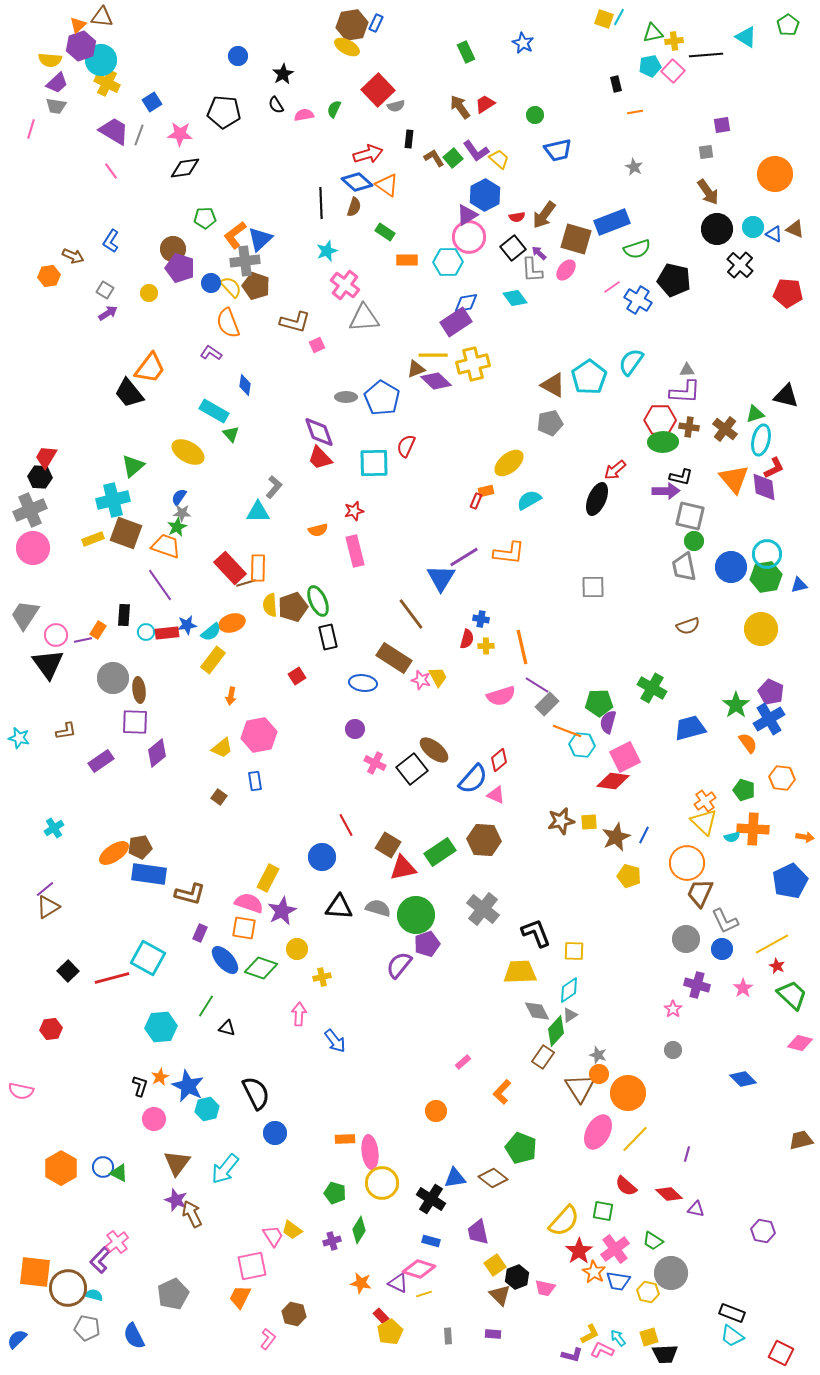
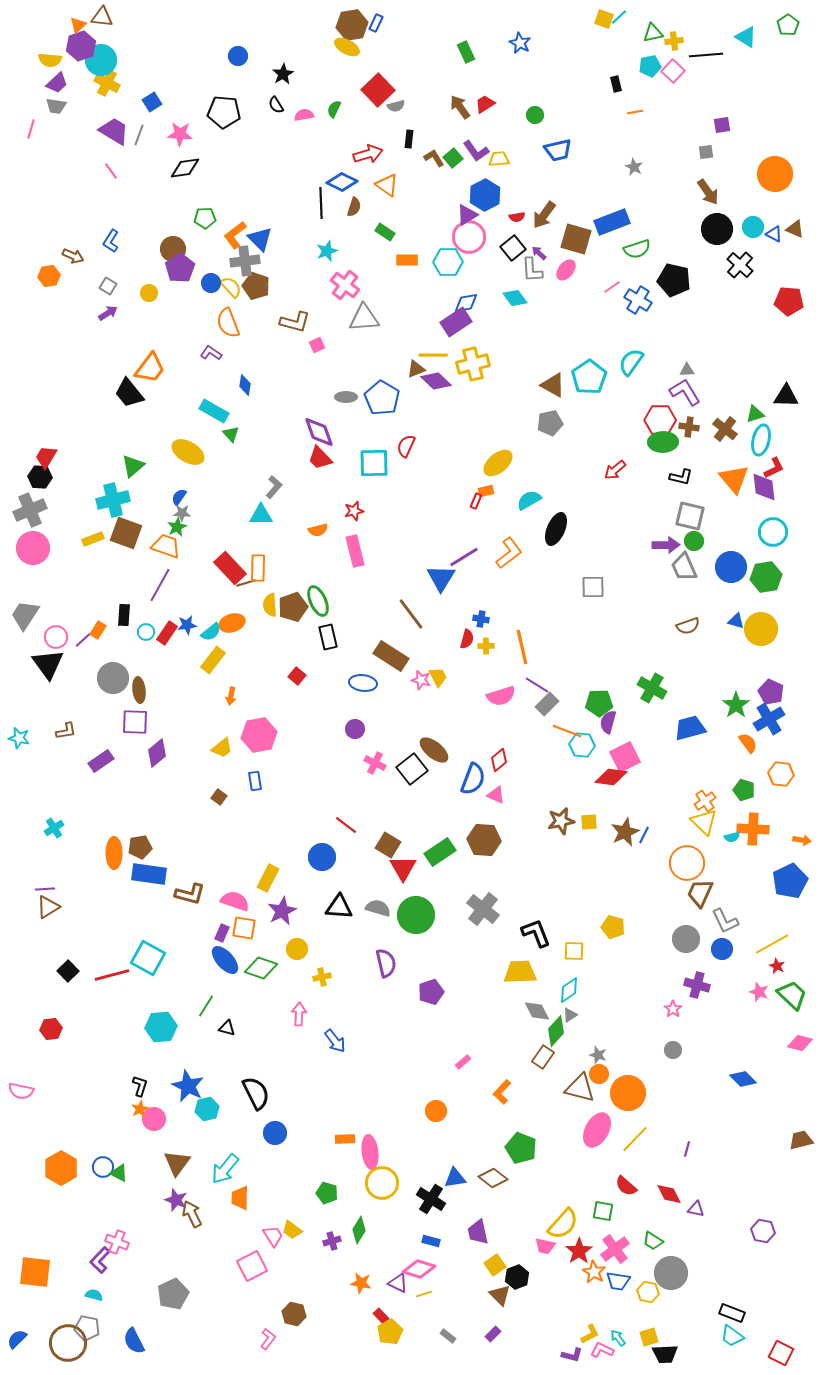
cyan line at (619, 17): rotated 18 degrees clockwise
blue star at (523, 43): moved 3 px left
yellow trapezoid at (499, 159): rotated 45 degrees counterclockwise
blue diamond at (357, 182): moved 15 px left; rotated 16 degrees counterclockwise
blue triangle at (260, 239): rotated 32 degrees counterclockwise
purple pentagon at (180, 268): rotated 20 degrees clockwise
gray square at (105, 290): moved 3 px right, 4 px up
red pentagon at (788, 293): moved 1 px right, 8 px down
purple L-shape at (685, 392): rotated 124 degrees counterclockwise
black triangle at (786, 396): rotated 12 degrees counterclockwise
yellow ellipse at (509, 463): moved 11 px left
purple arrow at (666, 491): moved 54 px down
black ellipse at (597, 499): moved 41 px left, 30 px down
cyan triangle at (258, 512): moved 3 px right, 3 px down
orange L-shape at (509, 553): rotated 44 degrees counterclockwise
cyan circle at (767, 554): moved 6 px right, 22 px up
gray trapezoid at (684, 567): rotated 12 degrees counterclockwise
purple line at (160, 585): rotated 64 degrees clockwise
blue triangle at (799, 585): moved 63 px left, 36 px down; rotated 30 degrees clockwise
red rectangle at (167, 633): rotated 50 degrees counterclockwise
pink circle at (56, 635): moved 2 px down
purple line at (83, 640): rotated 30 degrees counterclockwise
brown rectangle at (394, 658): moved 3 px left, 2 px up
red square at (297, 676): rotated 18 degrees counterclockwise
orange hexagon at (782, 778): moved 1 px left, 4 px up
blue semicircle at (473, 779): rotated 20 degrees counterclockwise
red diamond at (613, 781): moved 2 px left, 4 px up
red line at (346, 825): rotated 25 degrees counterclockwise
brown star at (616, 837): moved 9 px right, 5 px up
orange arrow at (805, 837): moved 3 px left, 3 px down
orange ellipse at (114, 853): rotated 56 degrees counterclockwise
red triangle at (403, 868): rotated 48 degrees counterclockwise
yellow pentagon at (629, 876): moved 16 px left, 51 px down
purple line at (45, 889): rotated 36 degrees clockwise
pink semicircle at (249, 903): moved 14 px left, 2 px up
purple rectangle at (200, 933): moved 22 px right
purple pentagon at (427, 944): moved 4 px right, 48 px down
purple semicircle at (399, 965): moved 13 px left, 2 px up; rotated 128 degrees clockwise
red line at (112, 978): moved 3 px up
pink star at (743, 988): moved 16 px right, 4 px down; rotated 18 degrees counterclockwise
orange star at (160, 1077): moved 20 px left, 32 px down
brown triangle at (580, 1088): rotated 44 degrees counterclockwise
pink ellipse at (598, 1132): moved 1 px left, 2 px up
purple line at (687, 1154): moved 5 px up
green pentagon at (335, 1193): moved 8 px left
red diamond at (669, 1194): rotated 20 degrees clockwise
yellow semicircle at (564, 1221): moved 1 px left, 3 px down
pink cross at (117, 1242): rotated 30 degrees counterclockwise
pink square at (252, 1266): rotated 16 degrees counterclockwise
brown circle at (68, 1288): moved 55 px down
pink trapezoid at (545, 1288): moved 42 px up
orange trapezoid at (240, 1297): moved 99 px up; rotated 25 degrees counterclockwise
purple rectangle at (493, 1334): rotated 49 degrees counterclockwise
blue semicircle at (134, 1336): moved 5 px down
gray rectangle at (448, 1336): rotated 49 degrees counterclockwise
